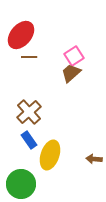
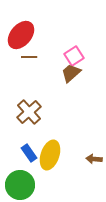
blue rectangle: moved 13 px down
green circle: moved 1 px left, 1 px down
